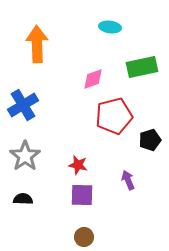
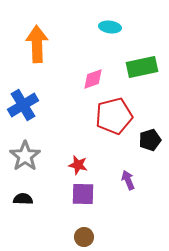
purple square: moved 1 px right, 1 px up
